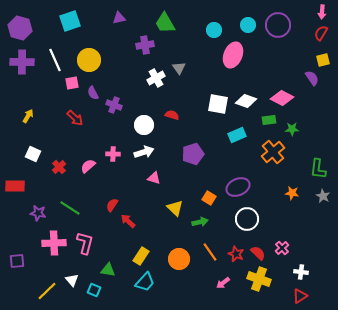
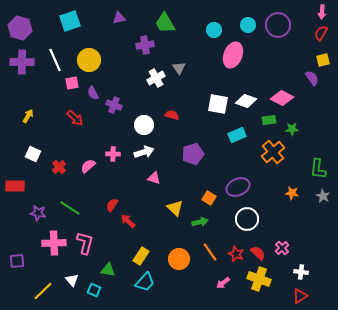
yellow line at (47, 291): moved 4 px left
